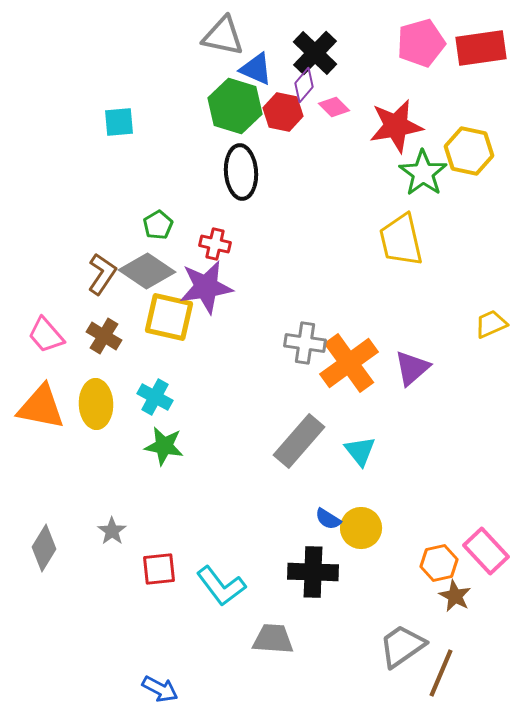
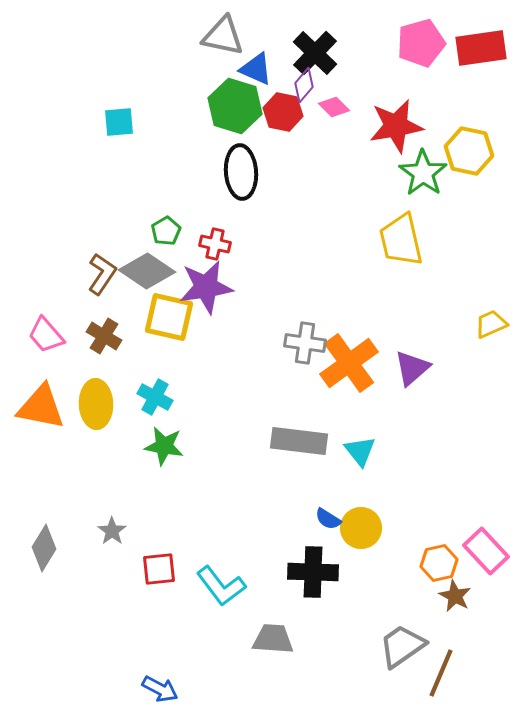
green pentagon at (158, 225): moved 8 px right, 6 px down
gray rectangle at (299, 441): rotated 56 degrees clockwise
